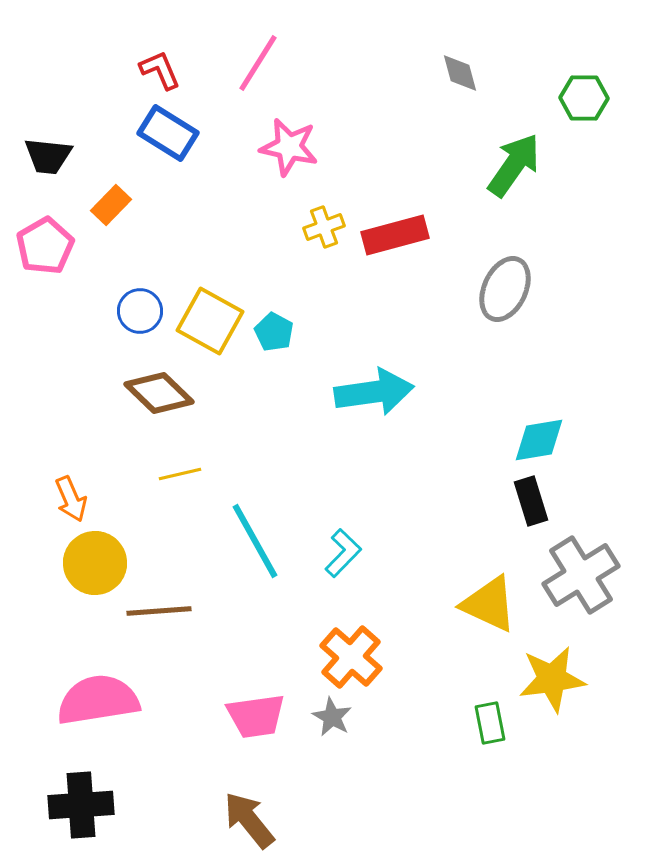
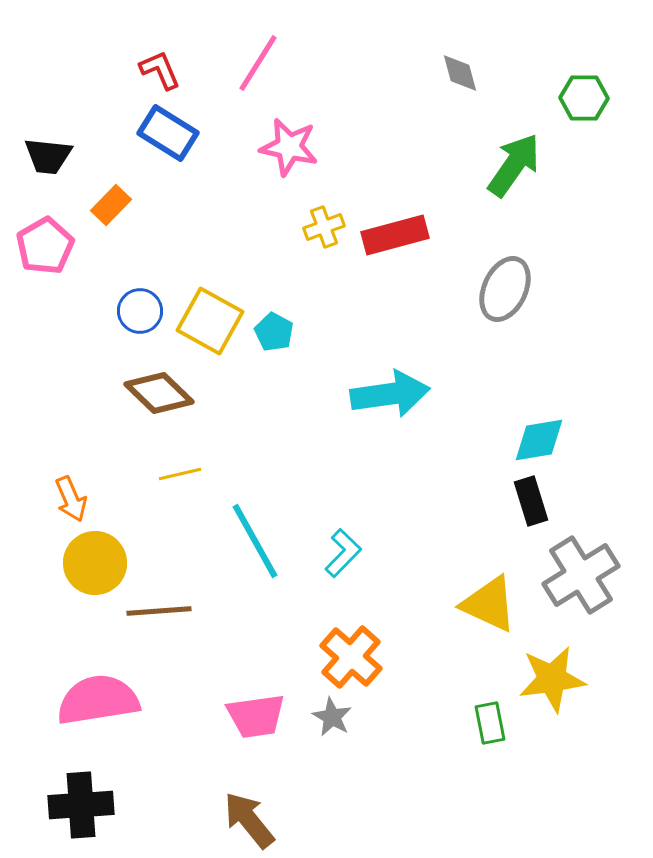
cyan arrow: moved 16 px right, 2 px down
